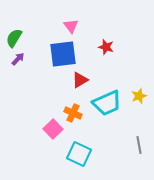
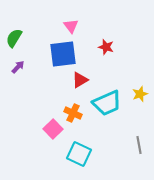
purple arrow: moved 8 px down
yellow star: moved 1 px right, 2 px up
